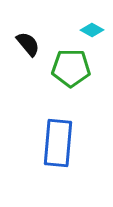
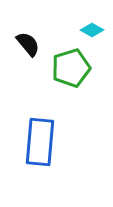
green pentagon: rotated 18 degrees counterclockwise
blue rectangle: moved 18 px left, 1 px up
